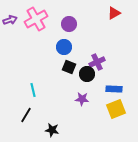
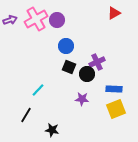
purple circle: moved 12 px left, 4 px up
blue circle: moved 2 px right, 1 px up
cyan line: moved 5 px right; rotated 56 degrees clockwise
